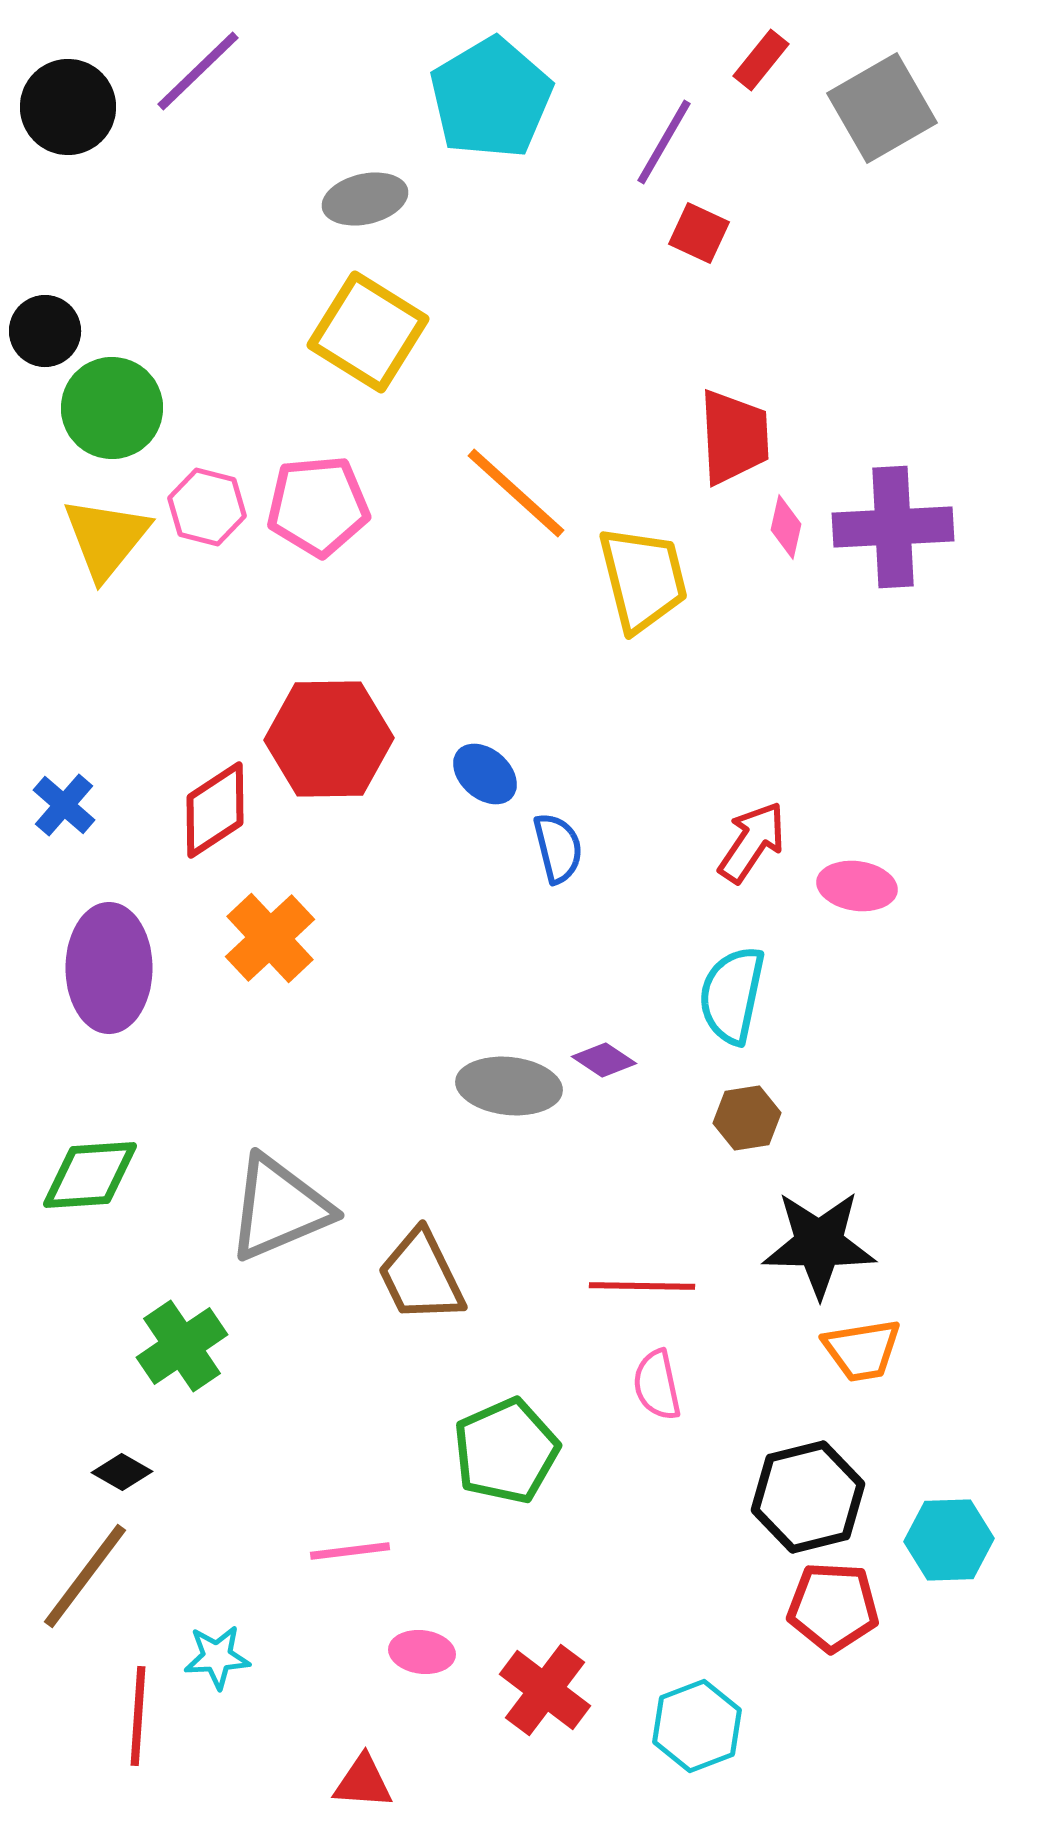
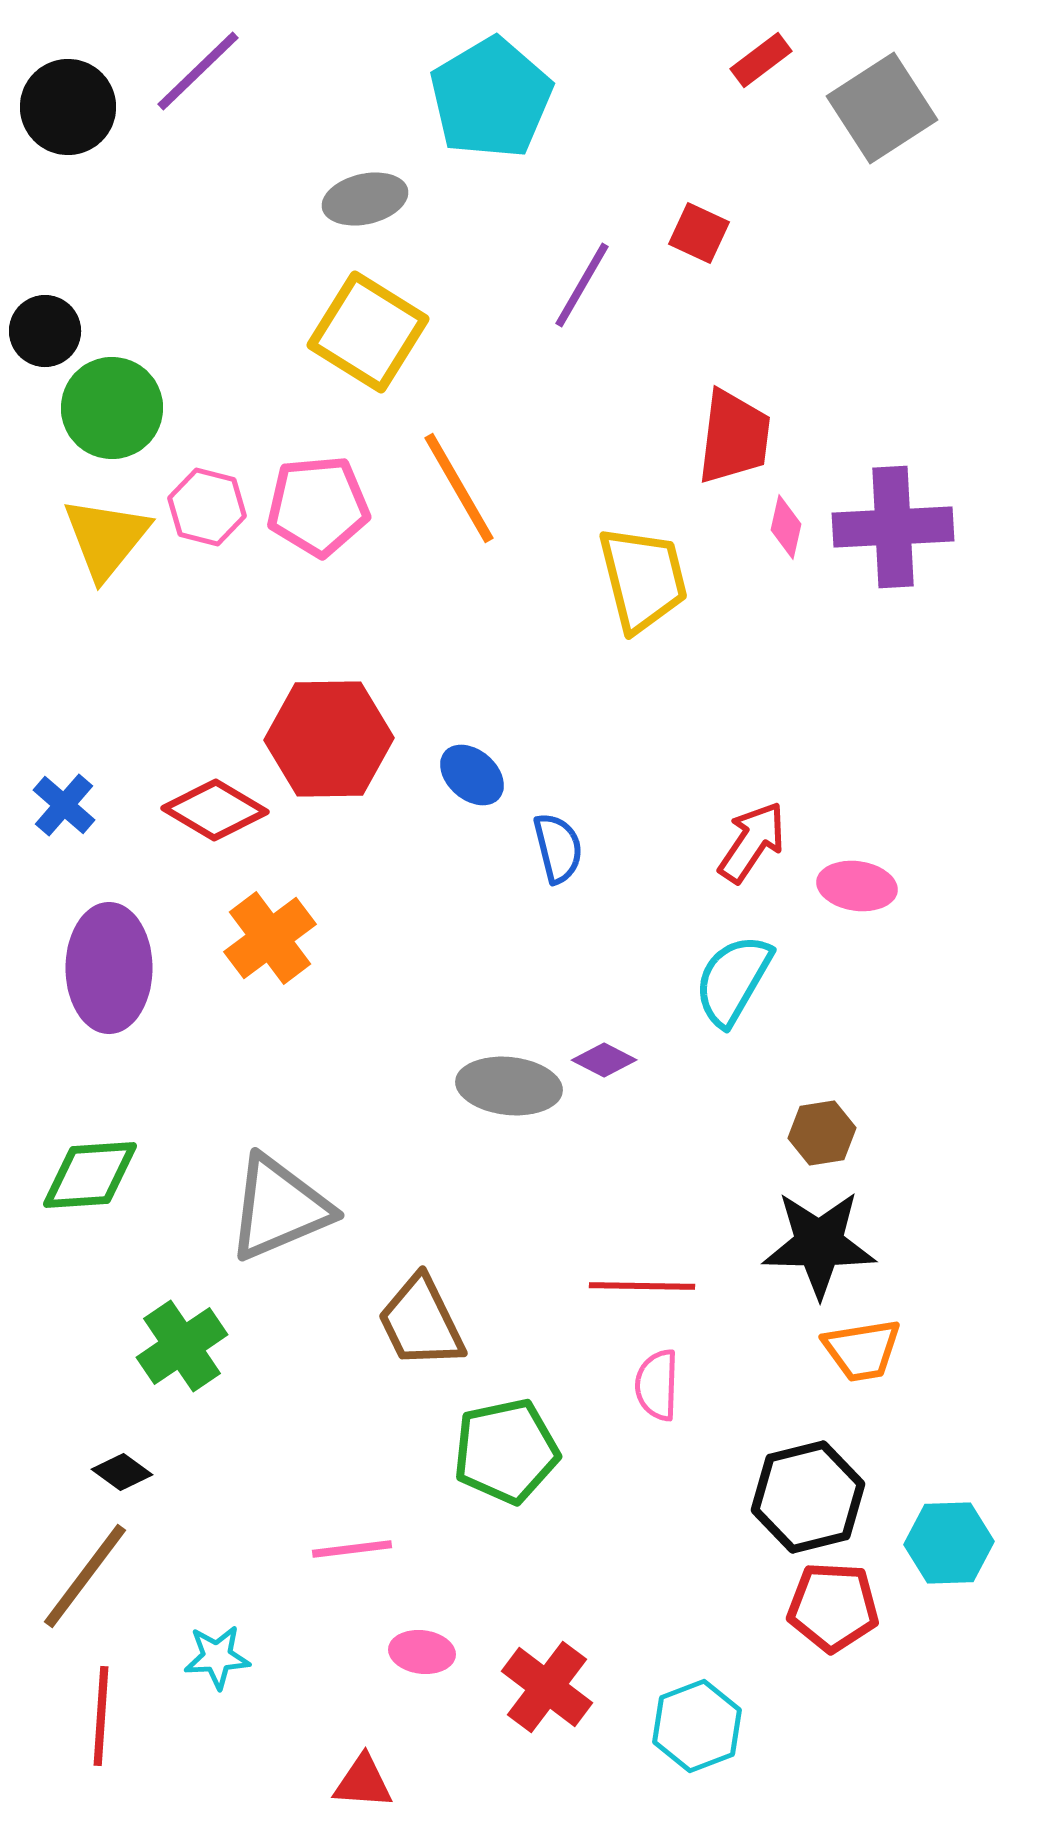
red rectangle at (761, 60): rotated 14 degrees clockwise
gray square at (882, 108): rotated 3 degrees counterclockwise
purple line at (664, 142): moved 82 px left, 143 px down
red trapezoid at (734, 437): rotated 10 degrees clockwise
orange line at (516, 493): moved 57 px left, 5 px up; rotated 18 degrees clockwise
blue ellipse at (485, 774): moved 13 px left, 1 px down
red diamond at (215, 810): rotated 64 degrees clockwise
orange cross at (270, 938): rotated 6 degrees clockwise
cyan semicircle at (732, 995): moved 1 px right, 15 px up; rotated 18 degrees clockwise
purple diamond at (604, 1060): rotated 6 degrees counterclockwise
brown hexagon at (747, 1118): moved 75 px right, 15 px down
brown trapezoid at (421, 1276): moved 46 px down
pink semicircle at (657, 1385): rotated 14 degrees clockwise
green pentagon at (506, 1451): rotated 12 degrees clockwise
black diamond at (122, 1472): rotated 6 degrees clockwise
cyan hexagon at (949, 1540): moved 3 px down
pink line at (350, 1551): moved 2 px right, 2 px up
red cross at (545, 1690): moved 2 px right, 3 px up
red line at (138, 1716): moved 37 px left
